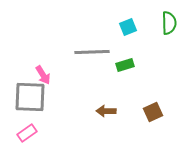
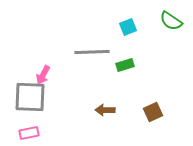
green semicircle: moved 2 px right, 2 px up; rotated 125 degrees clockwise
pink arrow: rotated 60 degrees clockwise
brown arrow: moved 1 px left, 1 px up
pink rectangle: moved 2 px right; rotated 24 degrees clockwise
